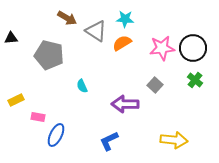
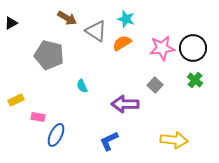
cyan star: moved 1 px right; rotated 12 degrees clockwise
black triangle: moved 15 px up; rotated 24 degrees counterclockwise
